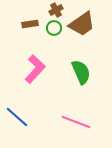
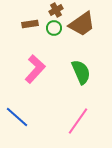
pink line: moved 2 px right, 1 px up; rotated 76 degrees counterclockwise
